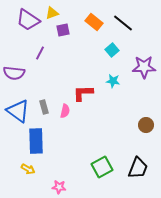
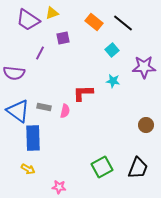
purple square: moved 8 px down
gray rectangle: rotated 64 degrees counterclockwise
blue rectangle: moved 3 px left, 3 px up
